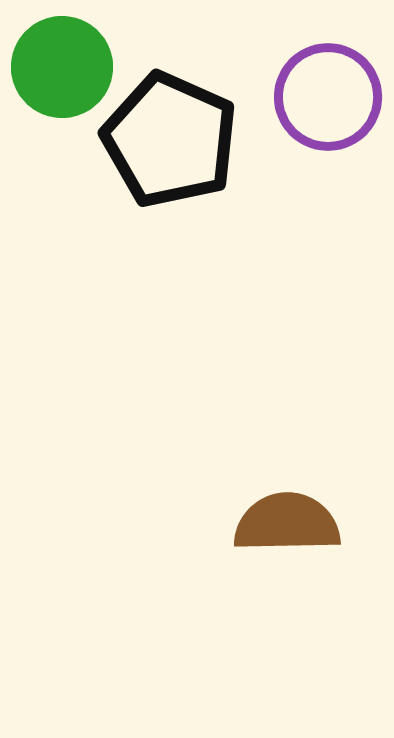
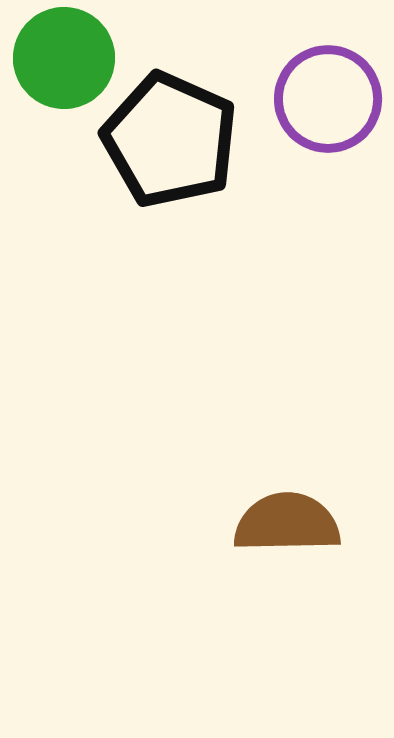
green circle: moved 2 px right, 9 px up
purple circle: moved 2 px down
